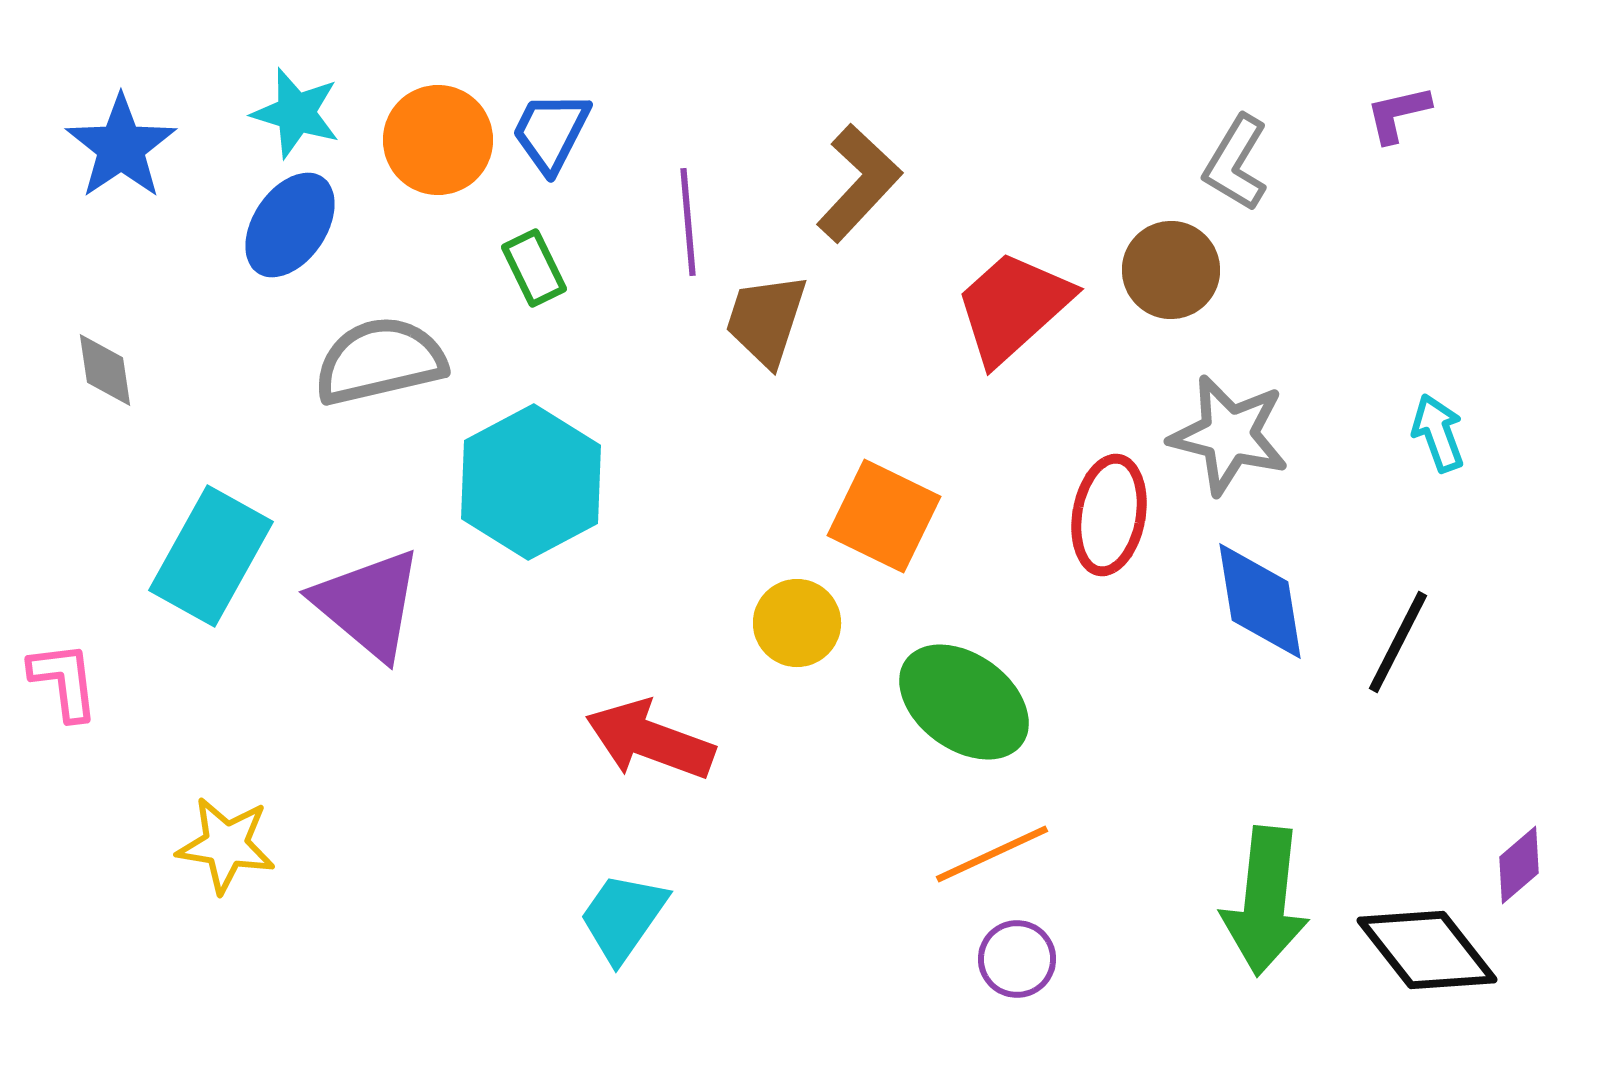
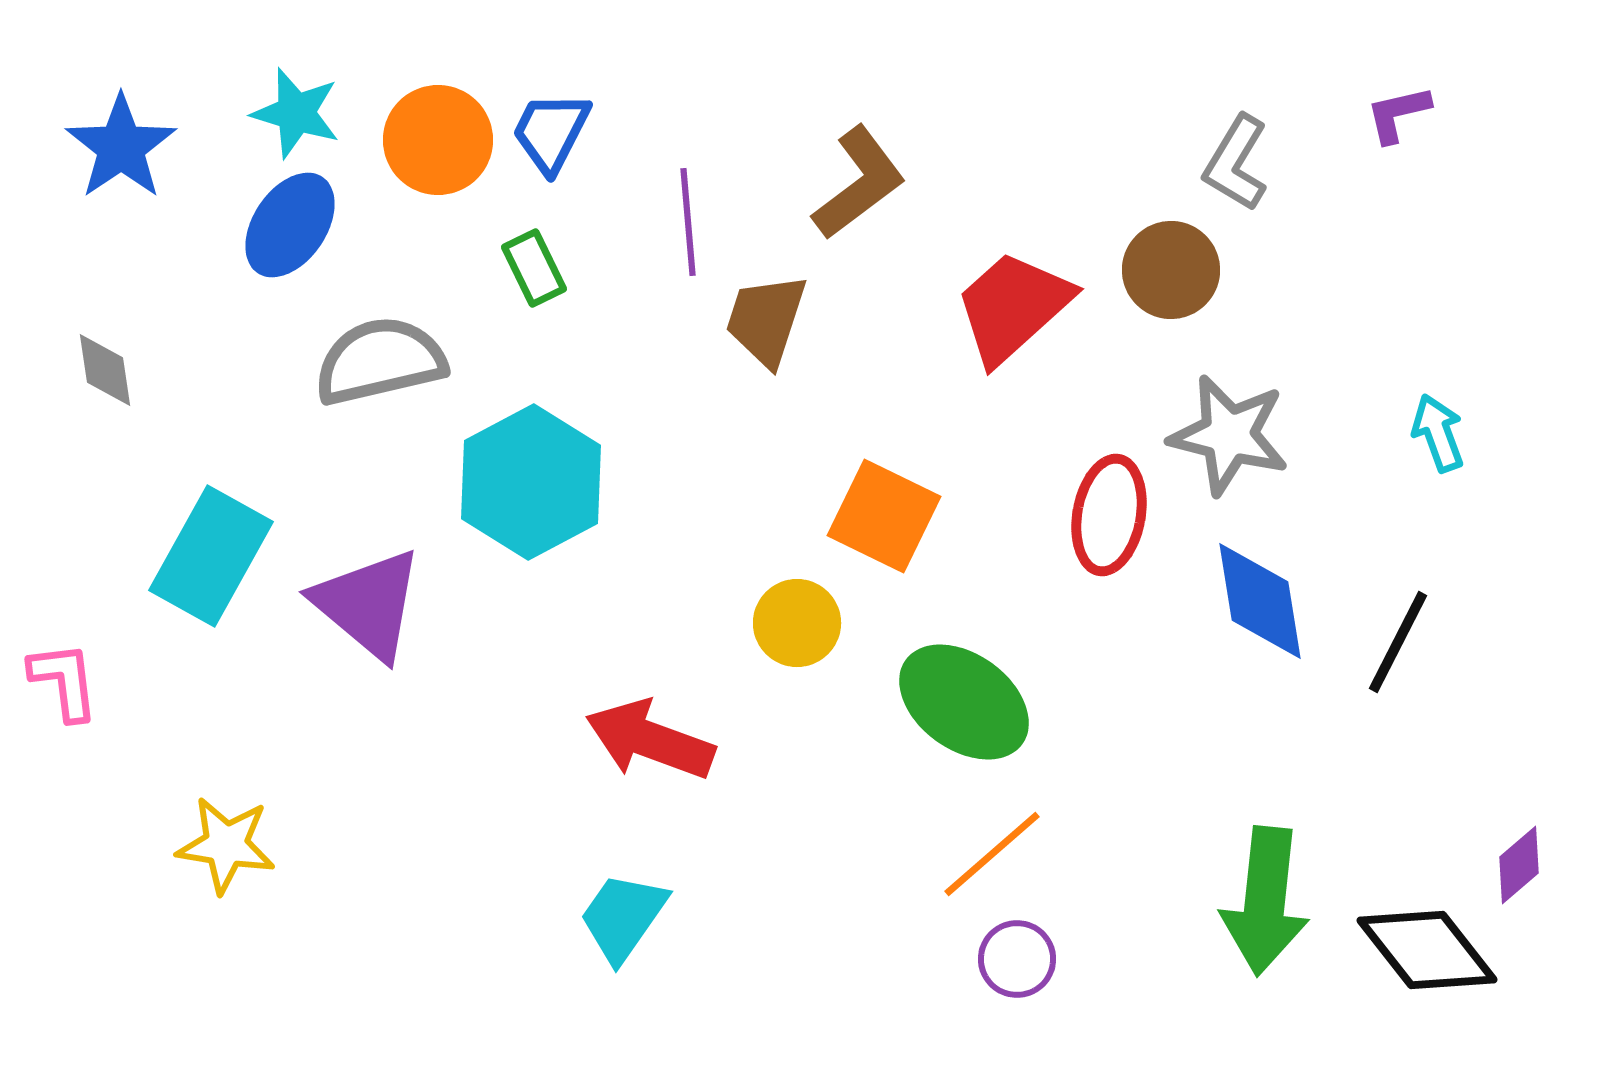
brown L-shape: rotated 10 degrees clockwise
orange line: rotated 16 degrees counterclockwise
